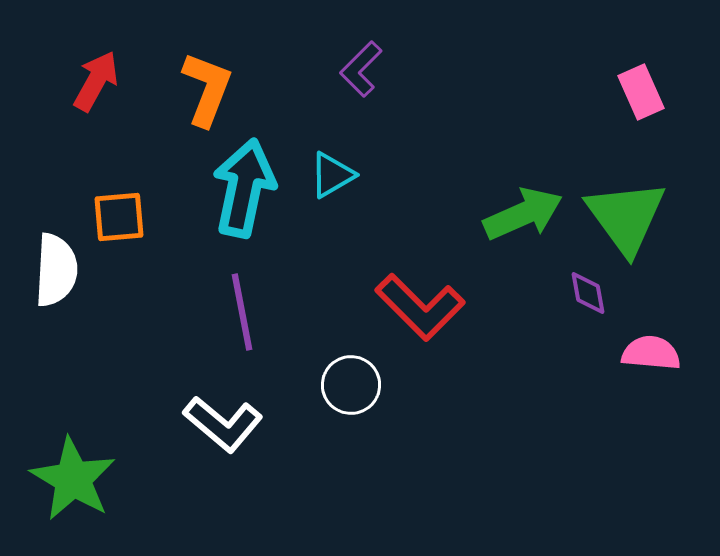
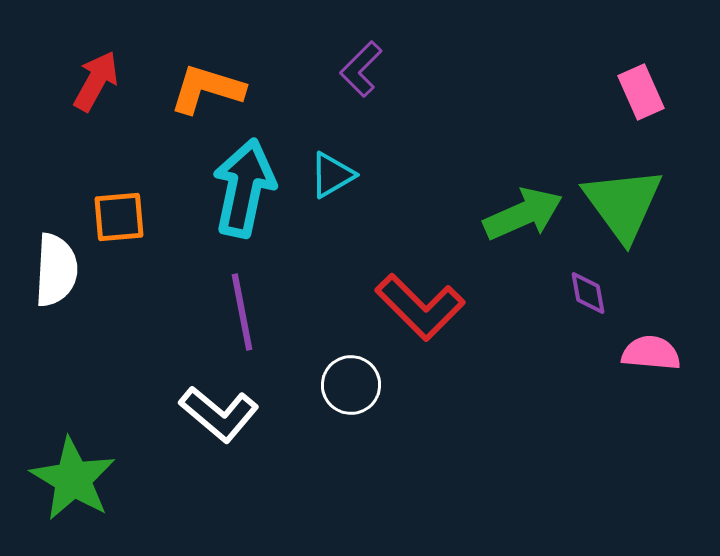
orange L-shape: rotated 94 degrees counterclockwise
green triangle: moved 3 px left, 13 px up
white L-shape: moved 4 px left, 10 px up
